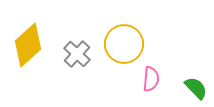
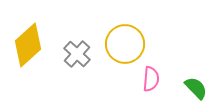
yellow circle: moved 1 px right
